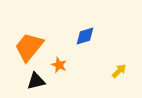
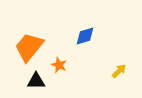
black triangle: rotated 12 degrees clockwise
